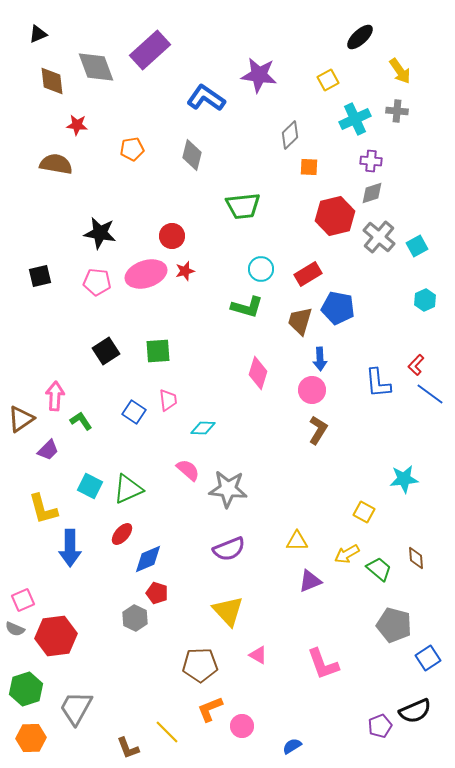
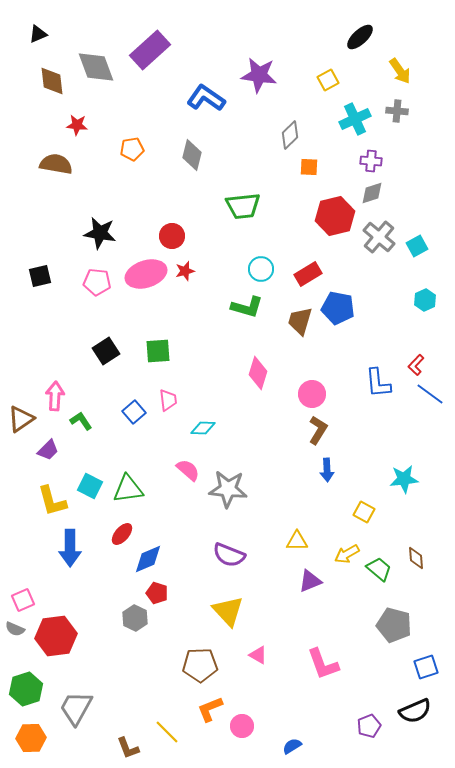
blue arrow at (320, 359): moved 7 px right, 111 px down
pink circle at (312, 390): moved 4 px down
blue square at (134, 412): rotated 15 degrees clockwise
green triangle at (128, 489): rotated 16 degrees clockwise
yellow L-shape at (43, 509): moved 9 px right, 8 px up
purple semicircle at (229, 549): moved 6 px down; rotated 44 degrees clockwise
blue square at (428, 658): moved 2 px left, 9 px down; rotated 15 degrees clockwise
purple pentagon at (380, 726): moved 11 px left
